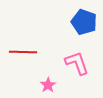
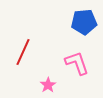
blue pentagon: rotated 25 degrees counterclockwise
red line: rotated 68 degrees counterclockwise
